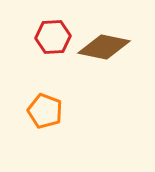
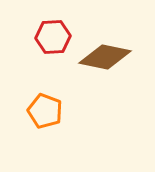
brown diamond: moved 1 px right, 10 px down
